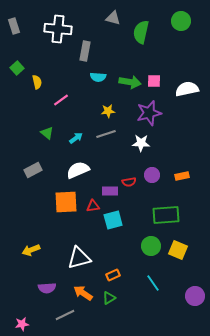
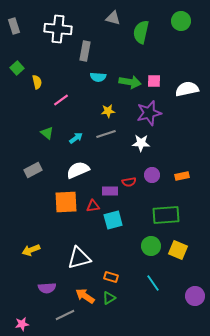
orange rectangle at (113, 275): moved 2 px left, 2 px down; rotated 40 degrees clockwise
orange arrow at (83, 293): moved 2 px right, 3 px down
